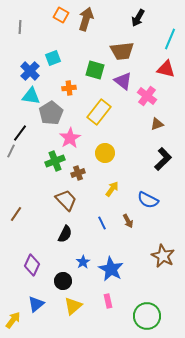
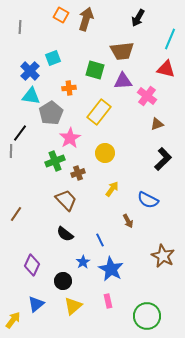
purple triangle at (123, 81): rotated 42 degrees counterclockwise
gray line at (11, 151): rotated 24 degrees counterclockwise
blue line at (102, 223): moved 2 px left, 17 px down
black semicircle at (65, 234): rotated 102 degrees clockwise
